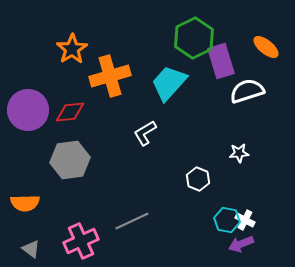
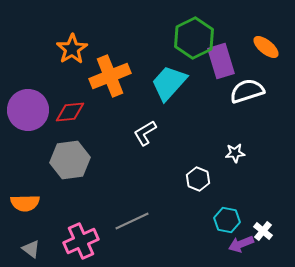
orange cross: rotated 6 degrees counterclockwise
white star: moved 4 px left
white cross: moved 18 px right, 11 px down; rotated 12 degrees clockwise
